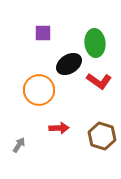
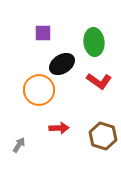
green ellipse: moved 1 px left, 1 px up
black ellipse: moved 7 px left
brown hexagon: moved 1 px right
